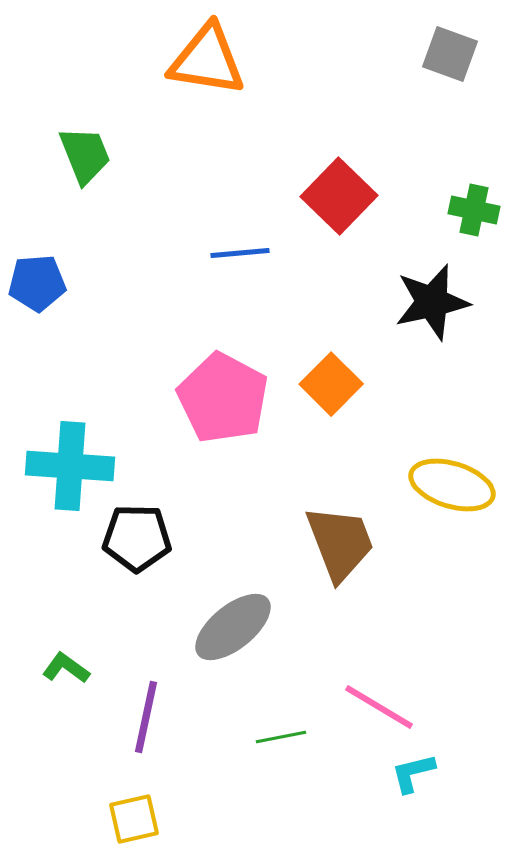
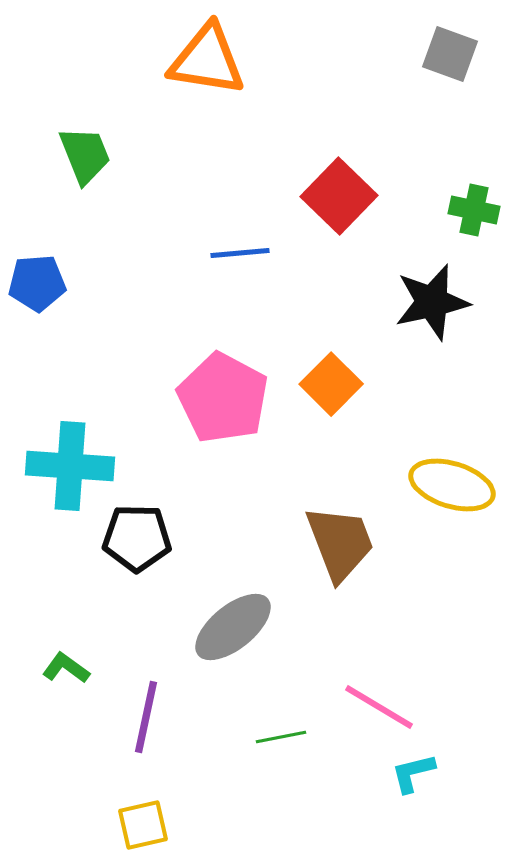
yellow square: moved 9 px right, 6 px down
